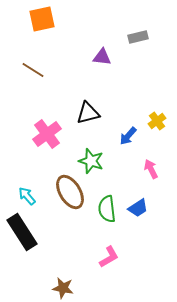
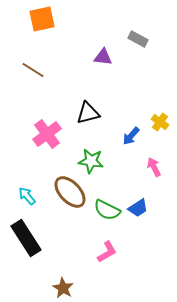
gray rectangle: moved 2 px down; rotated 42 degrees clockwise
purple triangle: moved 1 px right
yellow cross: moved 3 px right, 1 px down; rotated 18 degrees counterclockwise
blue arrow: moved 3 px right
green star: rotated 10 degrees counterclockwise
pink arrow: moved 3 px right, 2 px up
brown ellipse: rotated 12 degrees counterclockwise
green semicircle: moved 1 px down; rotated 56 degrees counterclockwise
black rectangle: moved 4 px right, 6 px down
pink L-shape: moved 2 px left, 5 px up
brown star: rotated 20 degrees clockwise
